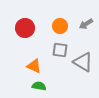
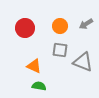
gray triangle: rotated 10 degrees counterclockwise
